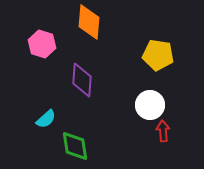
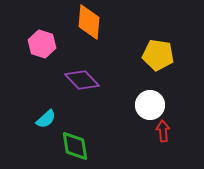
purple diamond: rotated 48 degrees counterclockwise
